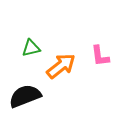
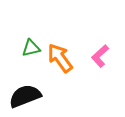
pink L-shape: rotated 55 degrees clockwise
orange arrow: moved 1 px left, 8 px up; rotated 88 degrees counterclockwise
